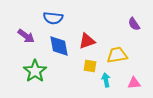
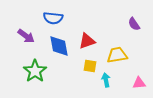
pink triangle: moved 5 px right
